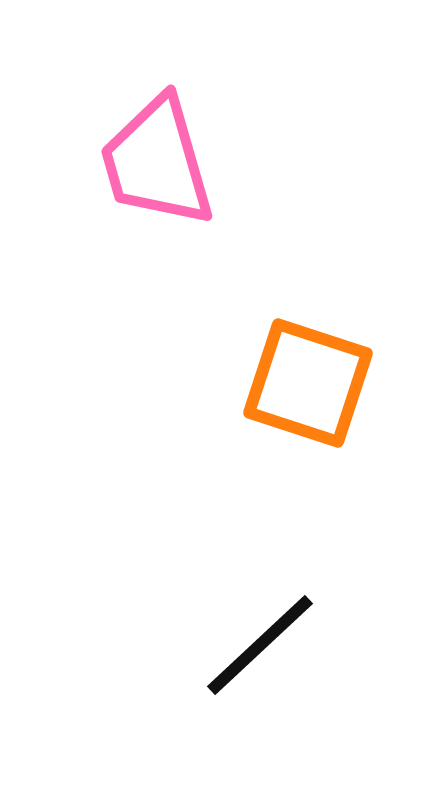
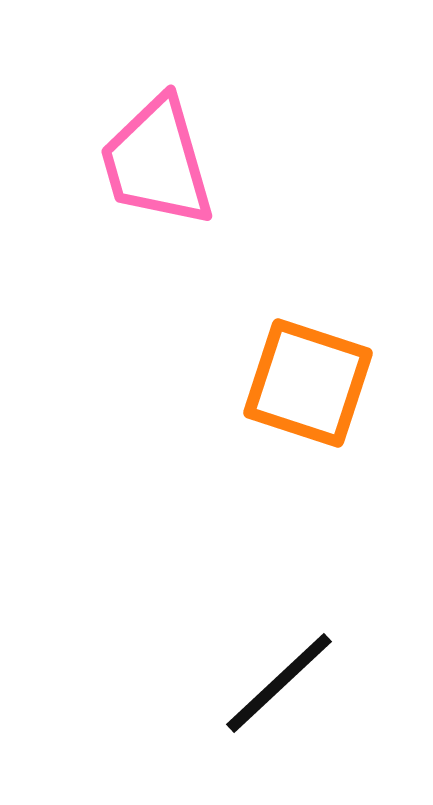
black line: moved 19 px right, 38 px down
